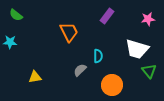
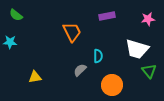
purple rectangle: rotated 42 degrees clockwise
orange trapezoid: moved 3 px right
